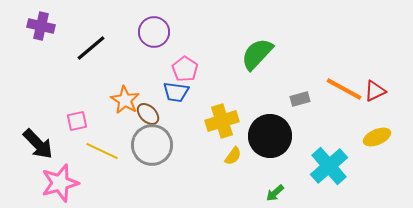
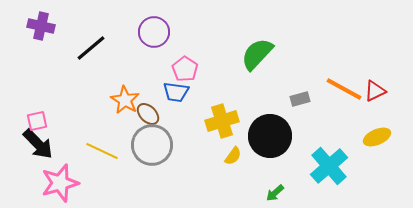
pink square: moved 40 px left
